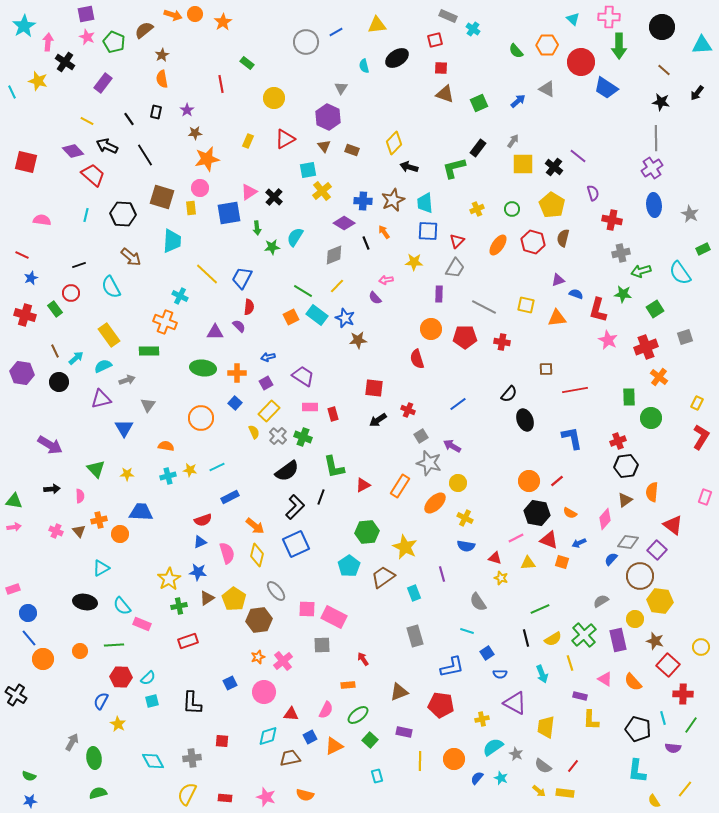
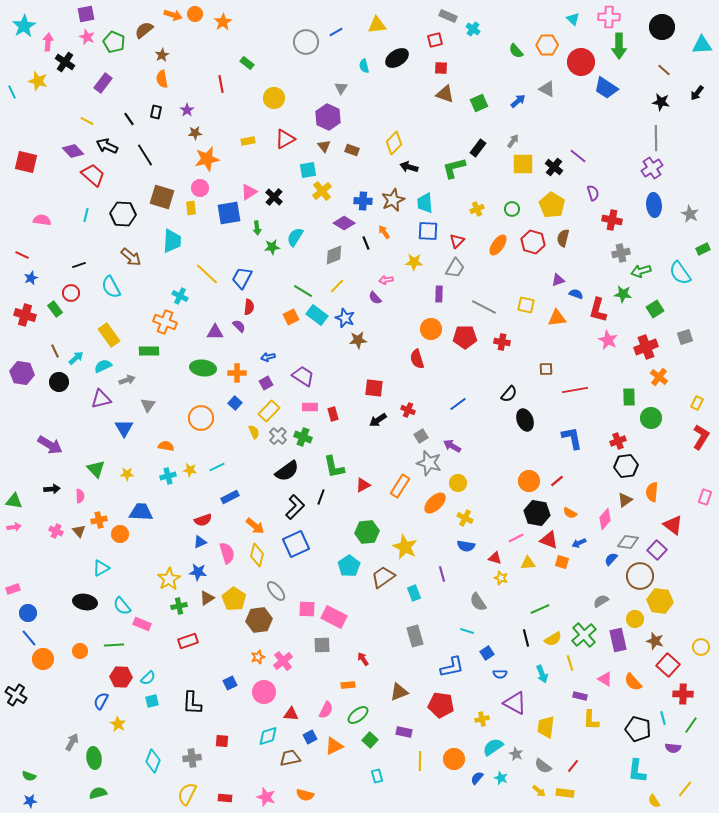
yellow rectangle at (248, 141): rotated 56 degrees clockwise
cyan diamond at (153, 761): rotated 50 degrees clockwise
